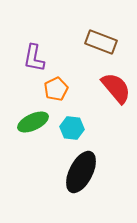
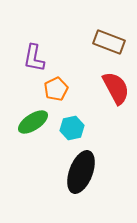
brown rectangle: moved 8 px right
red semicircle: rotated 12 degrees clockwise
green ellipse: rotated 8 degrees counterclockwise
cyan hexagon: rotated 20 degrees counterclockwise
black ellipse: rotated 6 degrees counterclockwise
